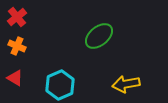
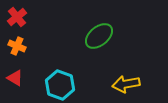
cyan hexagon: rotated 16 degrees counterclockwise
